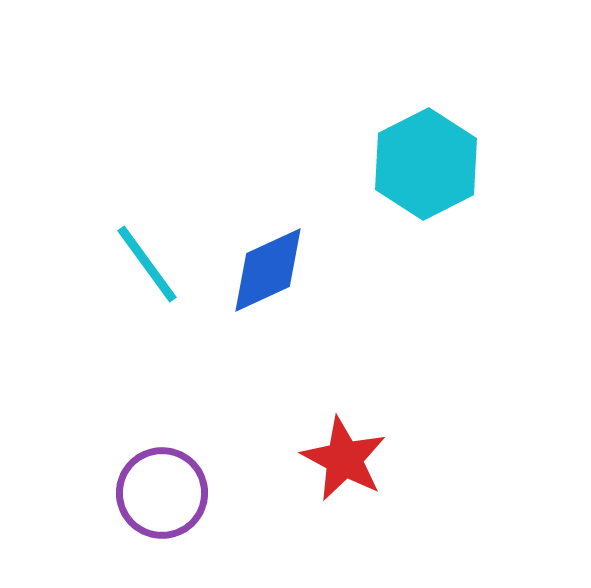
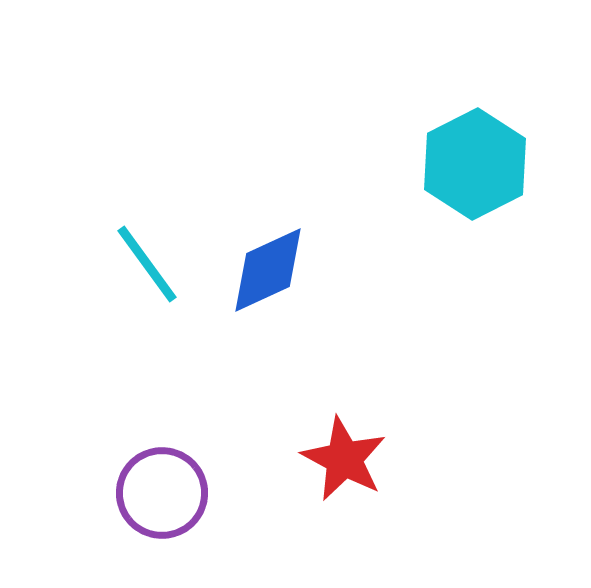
cyan hexagon: moved 49 px right
